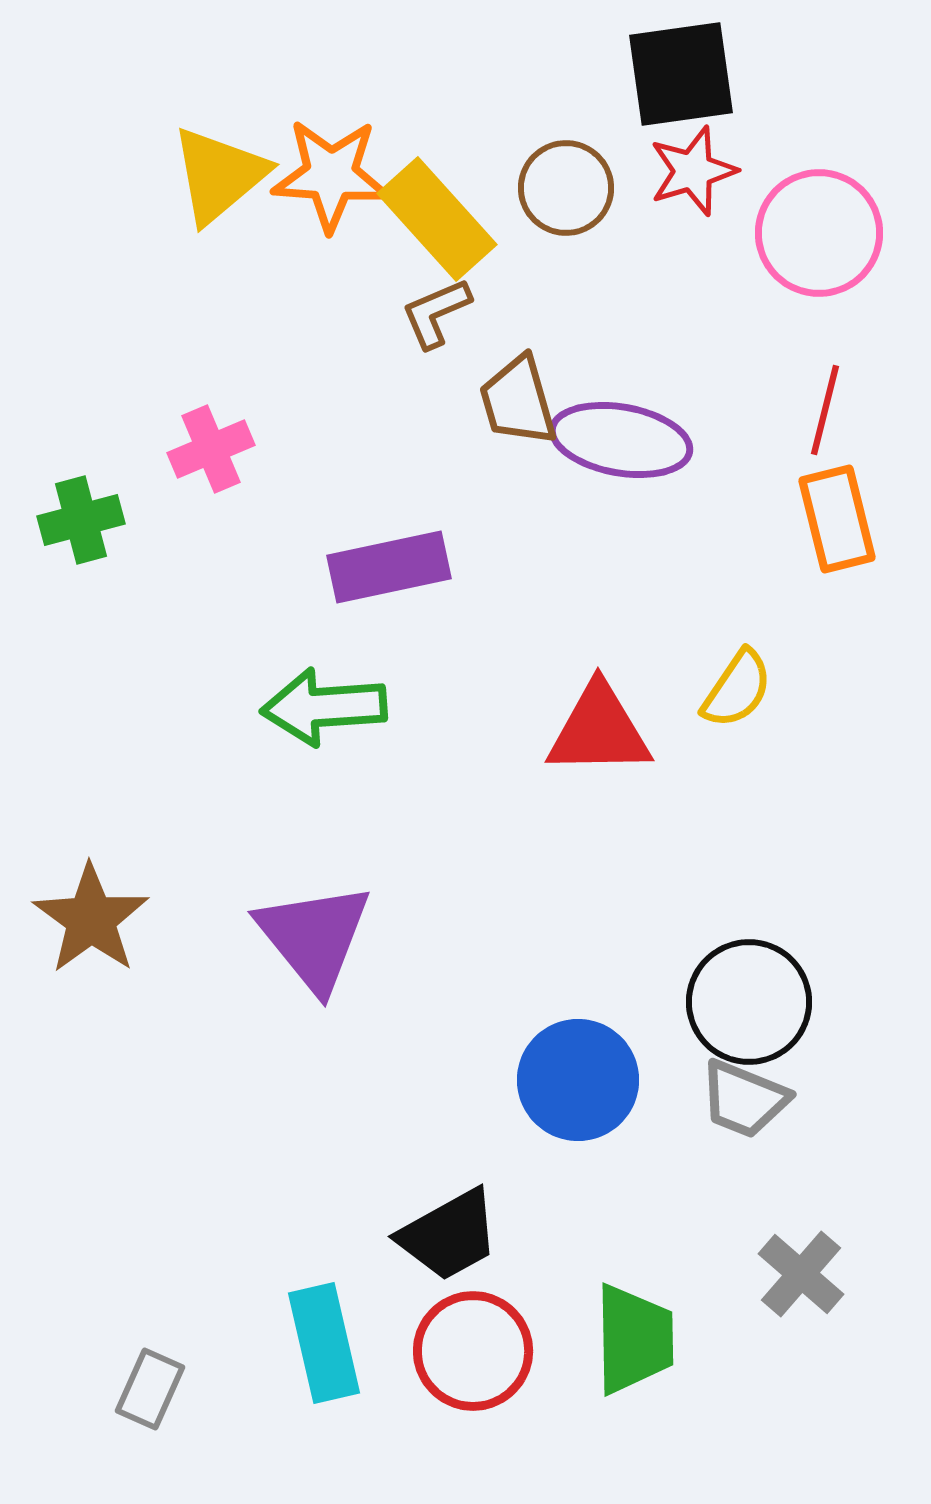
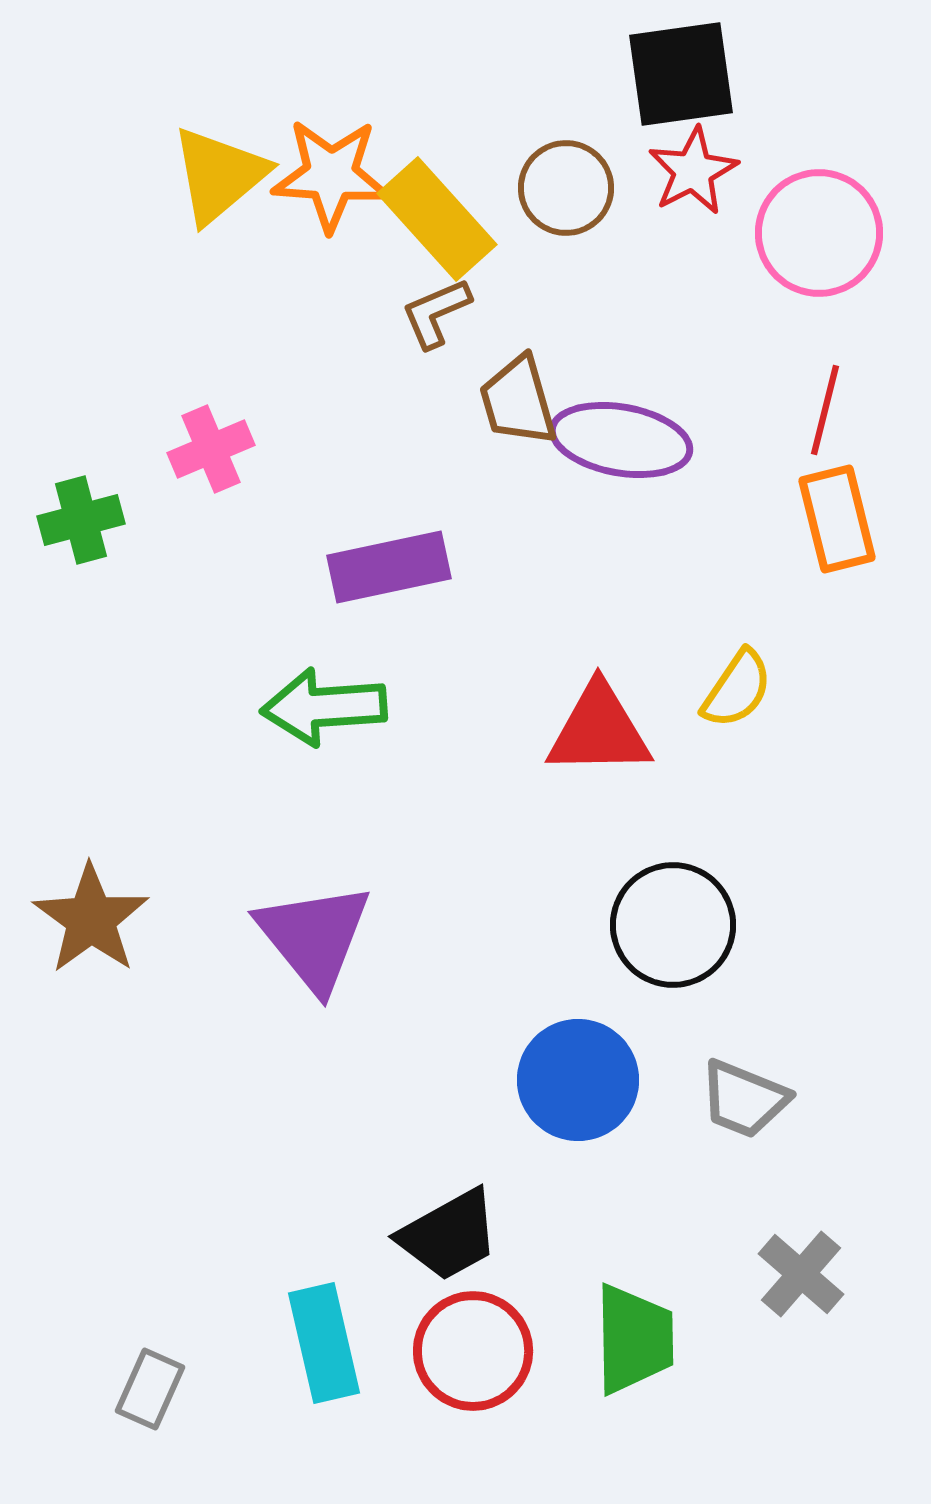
red star: rotated 10 degrees counterclockwise
black circle: moved 76 px left, 77 px up
